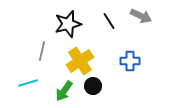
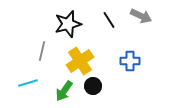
black line: moved 1 px up
